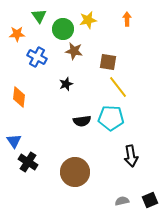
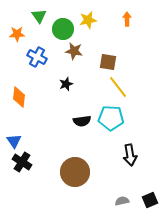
black arrow: moved 1 px left, 1 px up
black cross: moved 6 px left
